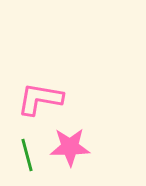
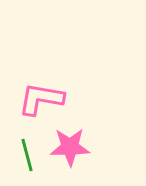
pink L-shape: moved 1 px right
